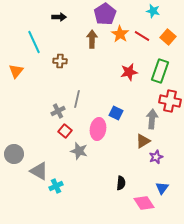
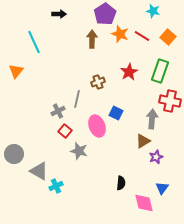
black arrow: moved 3 px up
orange star: rotated 12 degrees counterclockwise
brown cross: moved 38 px right, 21 px down; rotated 24 degrees counterclockwise
red star: rotated 18 degrees counterclockwise
pink ellipse: moved 1 px left, 3 px up; rotated 30 degrees counterclockwise
pink diamond: rotated 20 degrees clockwise
